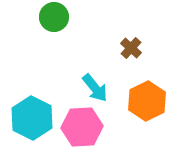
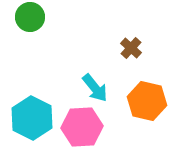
green circle: moved 24 px left
orange hexagon: rotated 21 degrees counterclockwise
